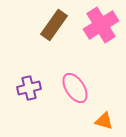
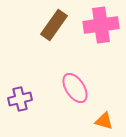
pink cross: rotated 24 degrees clockwise
purple cross: moved 9 px left, 11 px down
